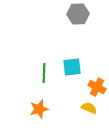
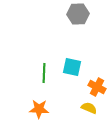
cyan square: rotated 18 degrees clockwise
orange star: rotated 18 degrees clockwise
